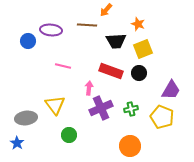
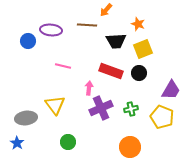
green circle: moved 1 px left, 7 px down
orange circle: moved 1 px down
